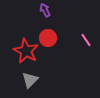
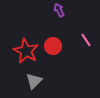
purple arrow: moved 14 px right
red circle: moved 5 px right, 8 px down
gray triangle: moved 4 px right, 1 px down
